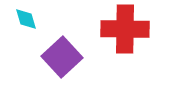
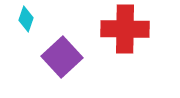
cyan diamond: rotated 35 degrees clockwise
